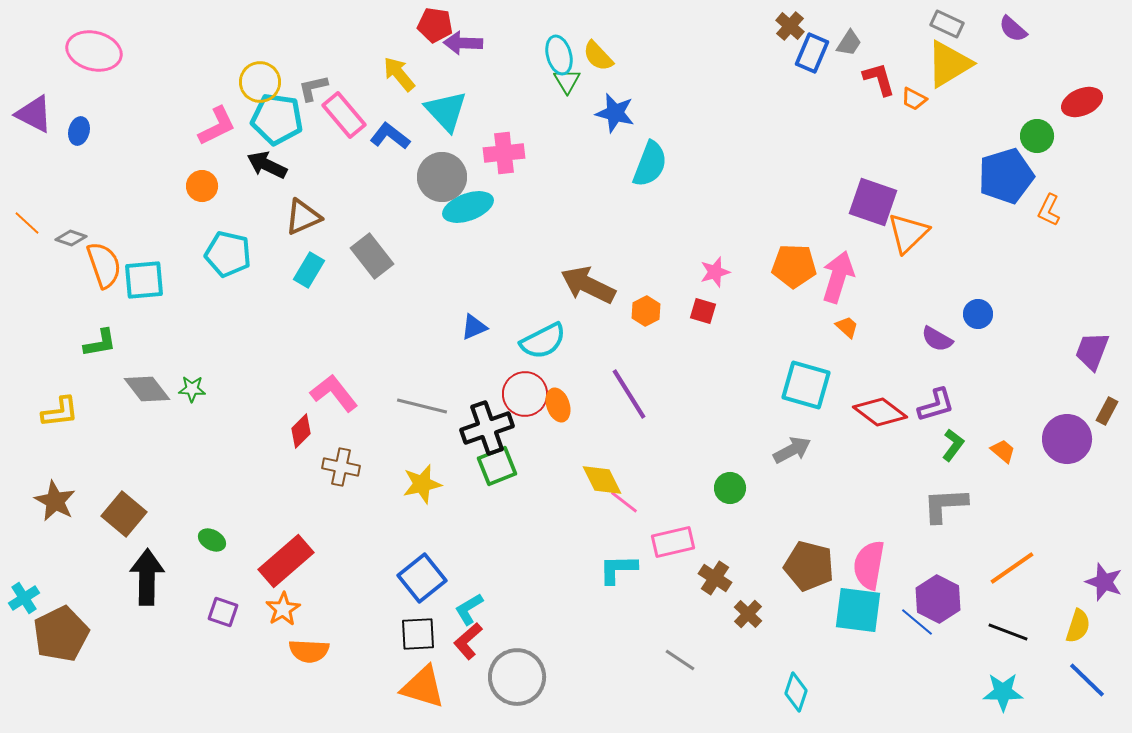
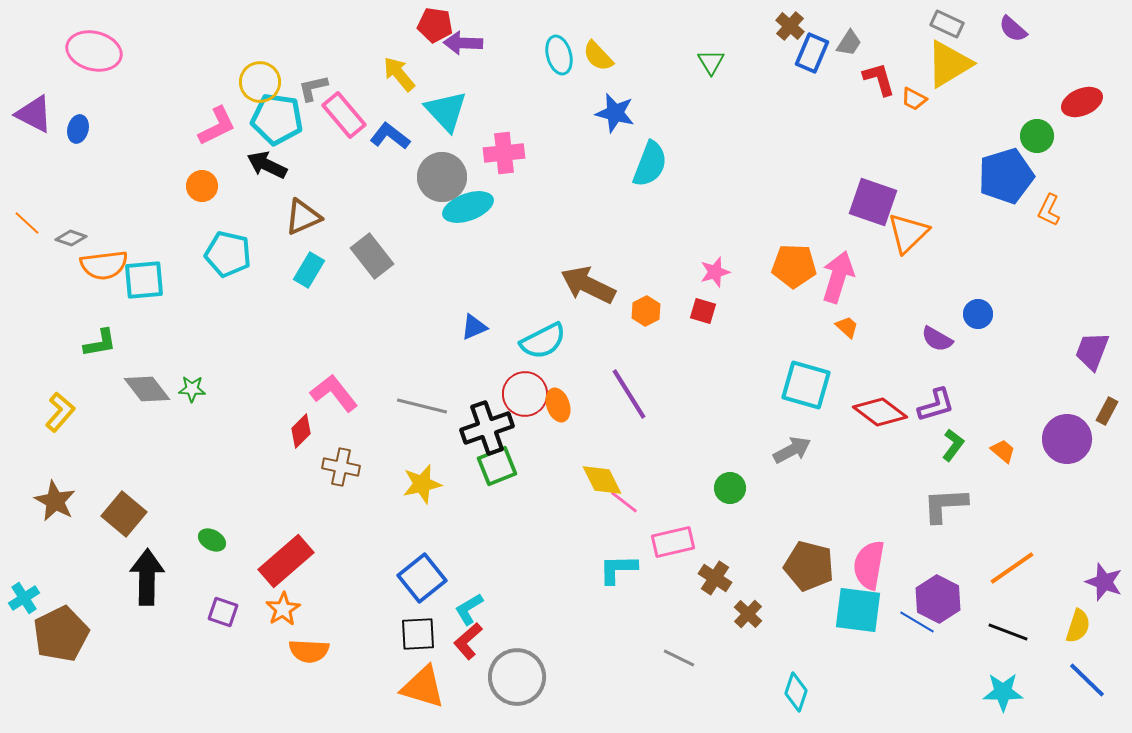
green triangle at (567, 81): moved 144 px right, 19 px up
blue ellipse at (79, 131): moved 1 px left, 2 px up
orange semicircle at (104, 265): rotated 102 degrees clockwise
yellow L-shape at (60, 412): rotated 42 degrees counterclockwise
blue line at (917, 622): rotated 9 degrees counterclockwise
gray line at (680, 660): moved 1 px left, 2 px up; rotated 8 degrees counterclockwise
